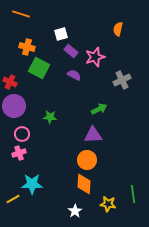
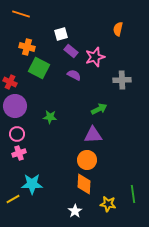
gray cross: rotated 24 degrees clockwise
purple circle: moved 1 px right
pink circle: moved 5 px left
